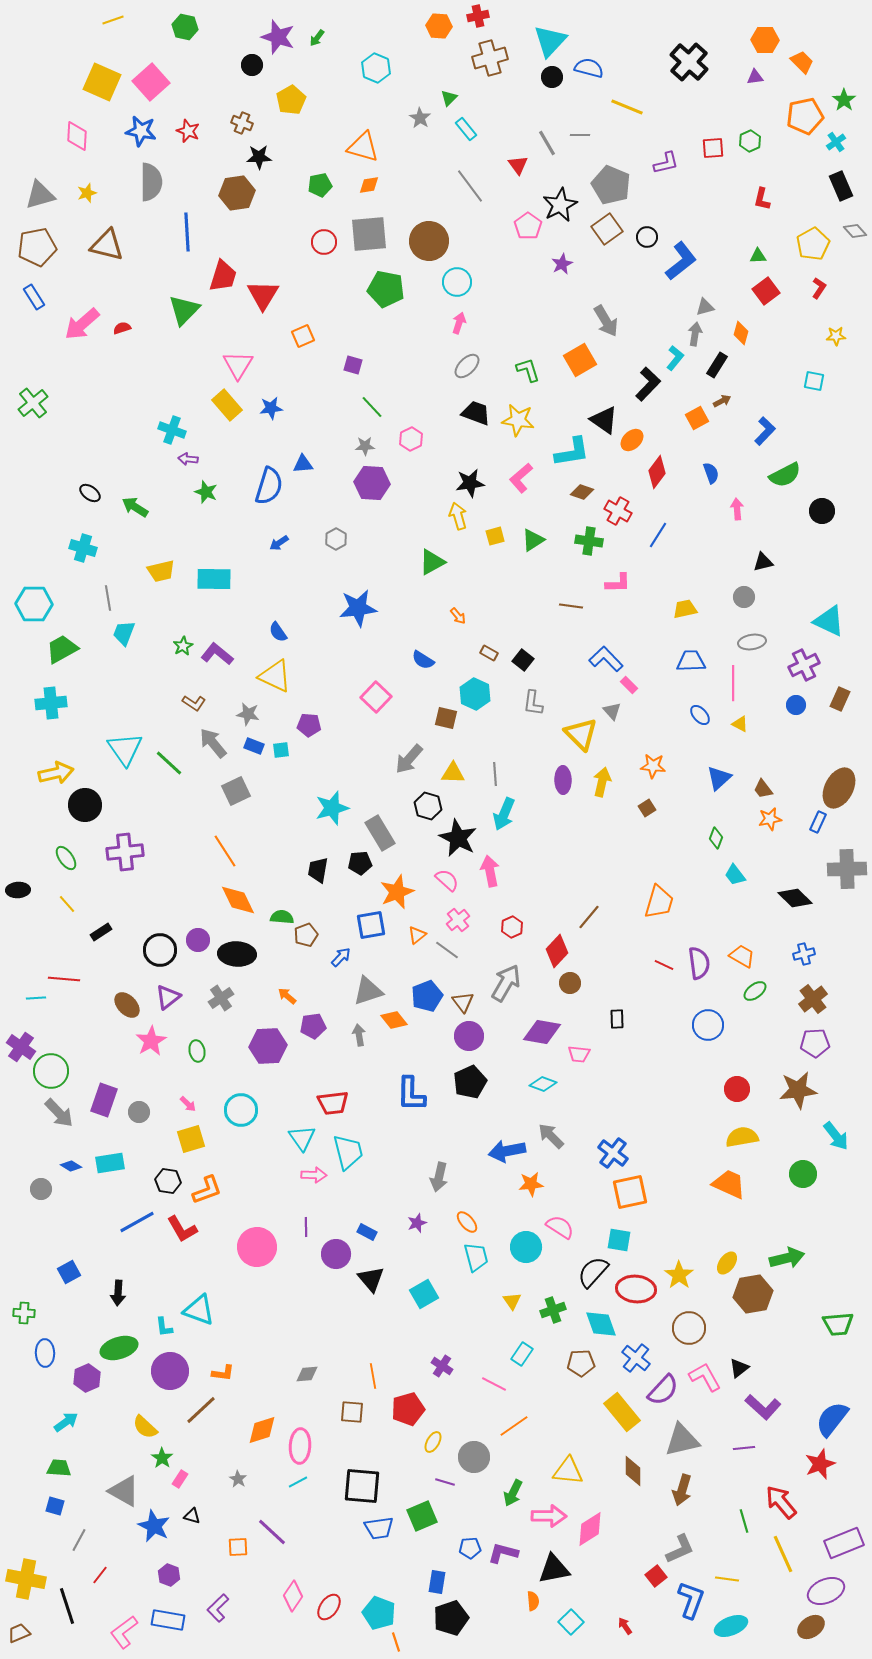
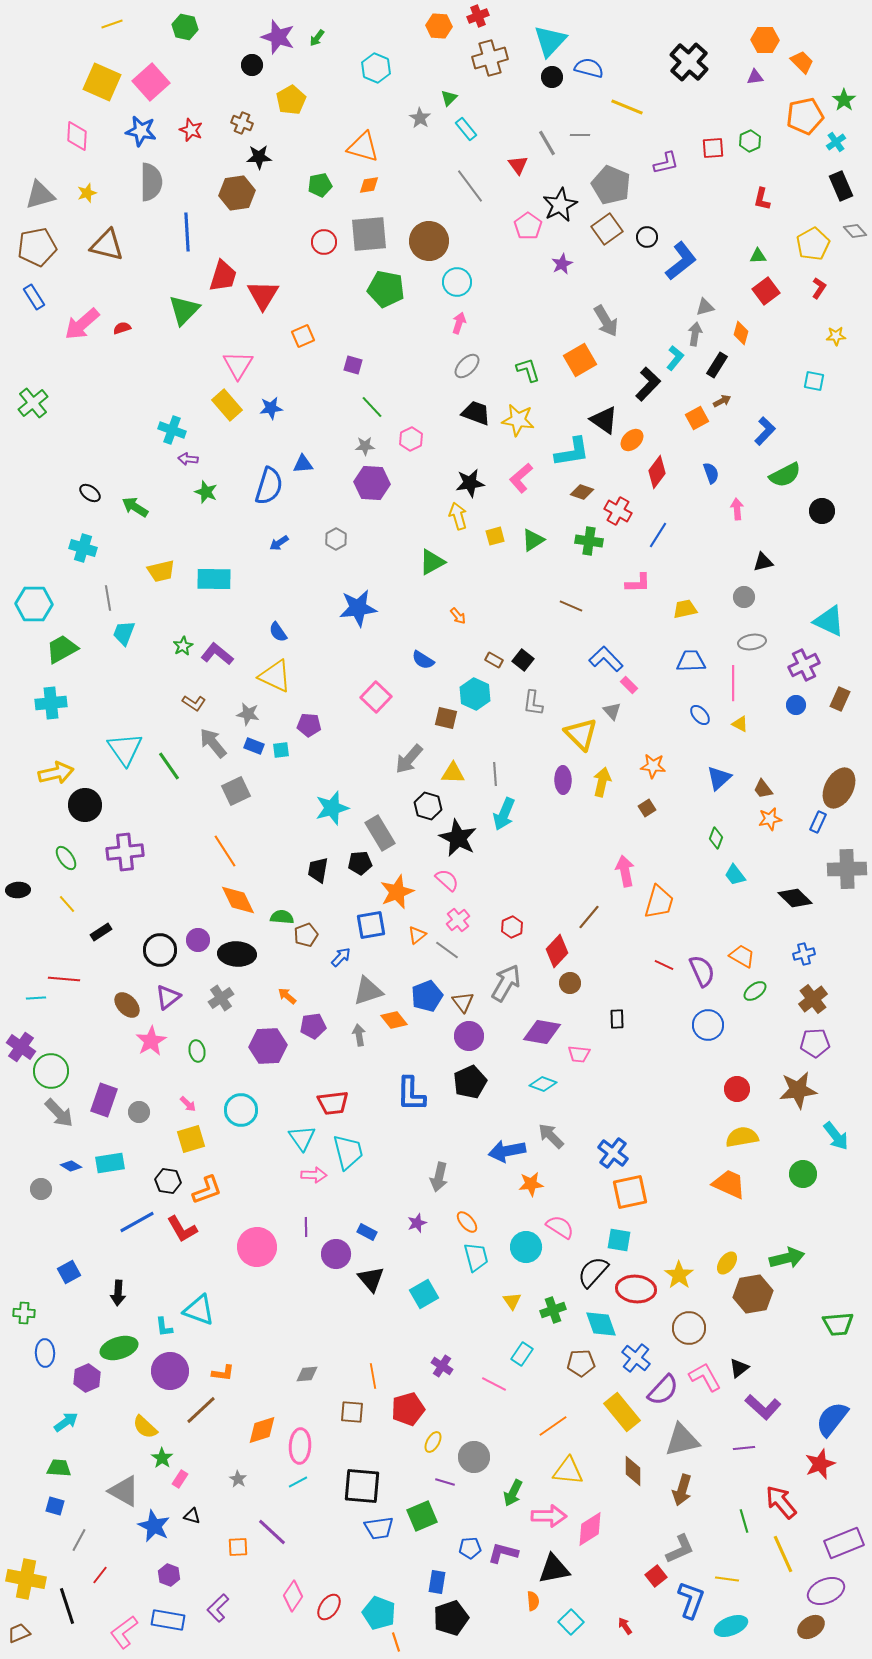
red cross at (478, 16): rotated 10 degrees counterclockwise
yellow line at (113, 20): moved 1 px left, 4 px down
red star at (188, 131): moved 3 px right, 1 px up
pink L-shape at (618, 583): moved 20 px right
brown line at (571, 606): rotated 15 degrees clockwise
brown rectangle at (489, 653): moved 5 px right, 7 px down
green line at (169, 763): moved 3 px down; rotated 12 degrees clockwise
pink arrow at (490, 871): moved 135 px right
purple semicircle at (699, 963): moved 3 px right, 8 px down; rotated 16 degrees counterclockwise
orange line at (514, 1426): moved 39 px right
